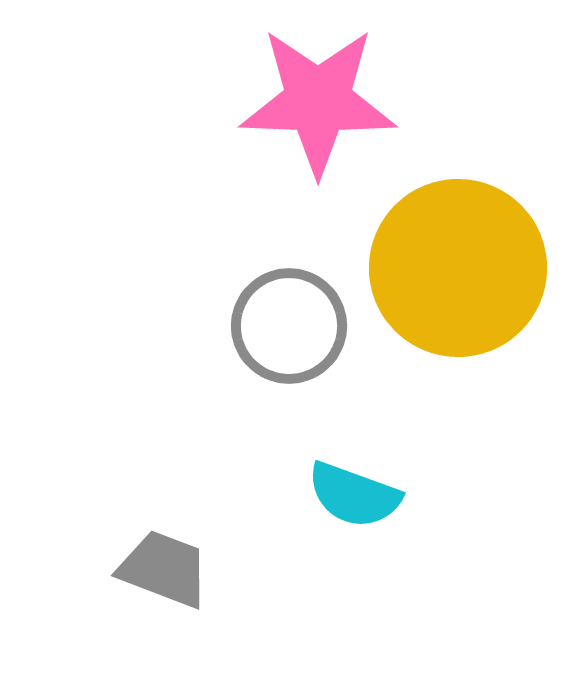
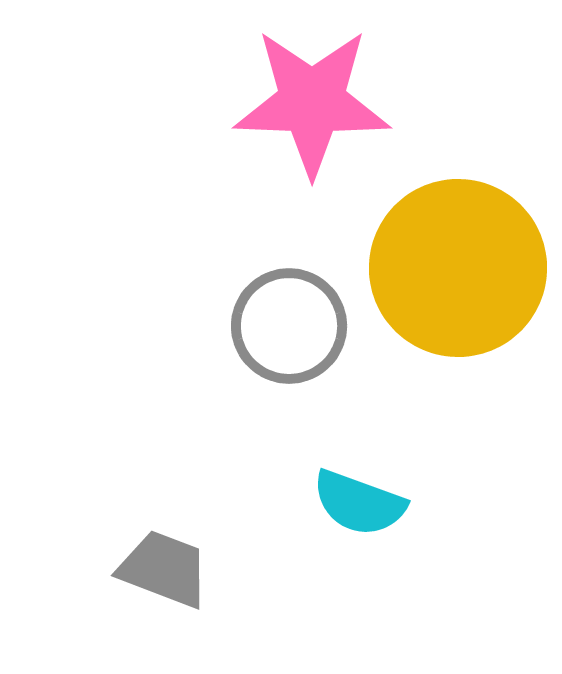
pink star: moved 6 px left, 1 px down
cyan semicircle: moved 5 px right, 8 px down
